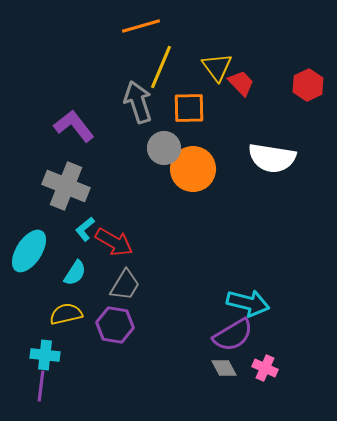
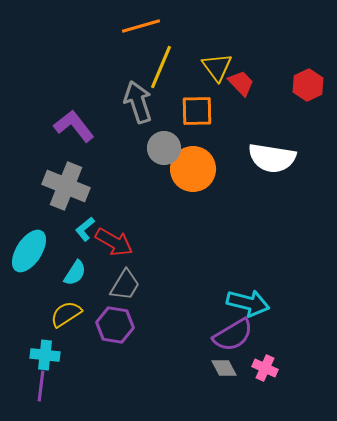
orange square: moved 8 px right, 3 px down
yellow semicircle: rotated 20 degrees counterclockwise
